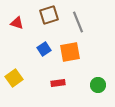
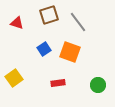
gray line: rotated 15 degrees counterclockwise
orange square: rotated 30 degrees clockwise
